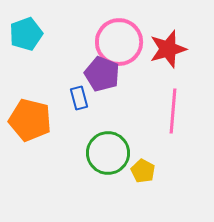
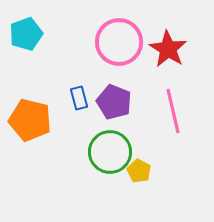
red star: rotated 24 degrees counterclockwise
purple pentagon: moved 12 px right, 28 px down
pink line: rotated 18 degrees counterclockwise
green circle: moved 2 px right, 1 px up
yellow pentagon: moved 4 px left
